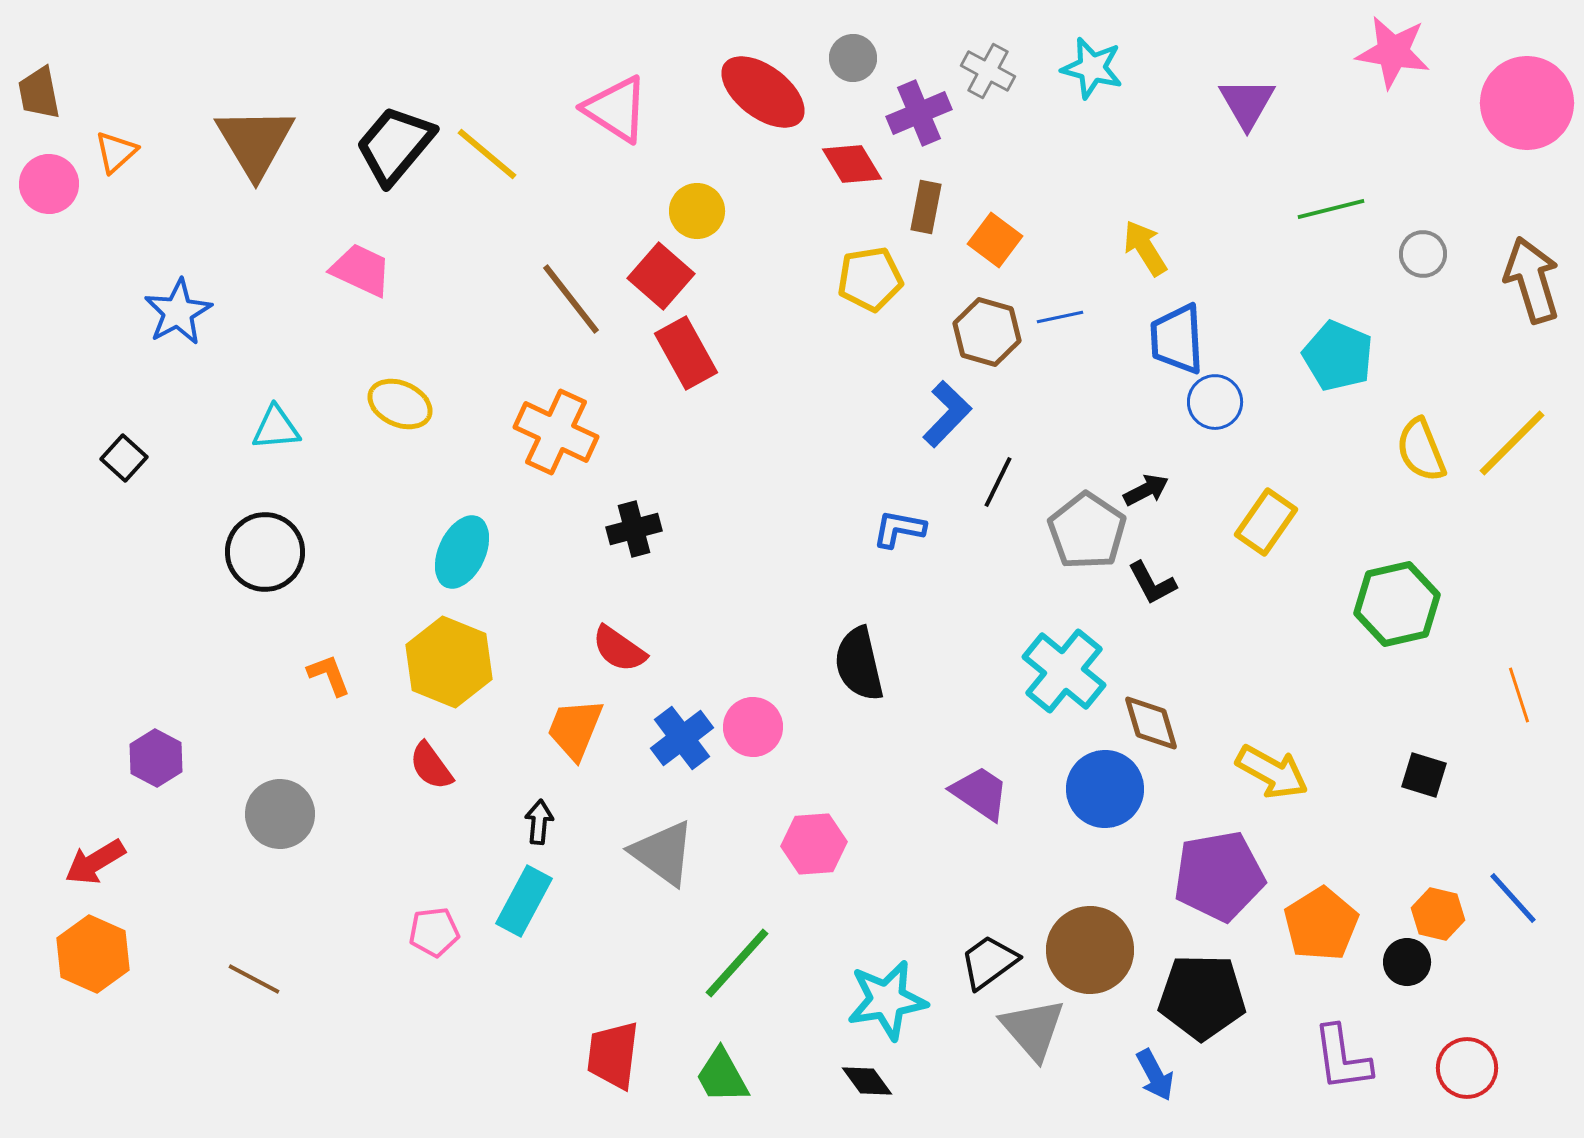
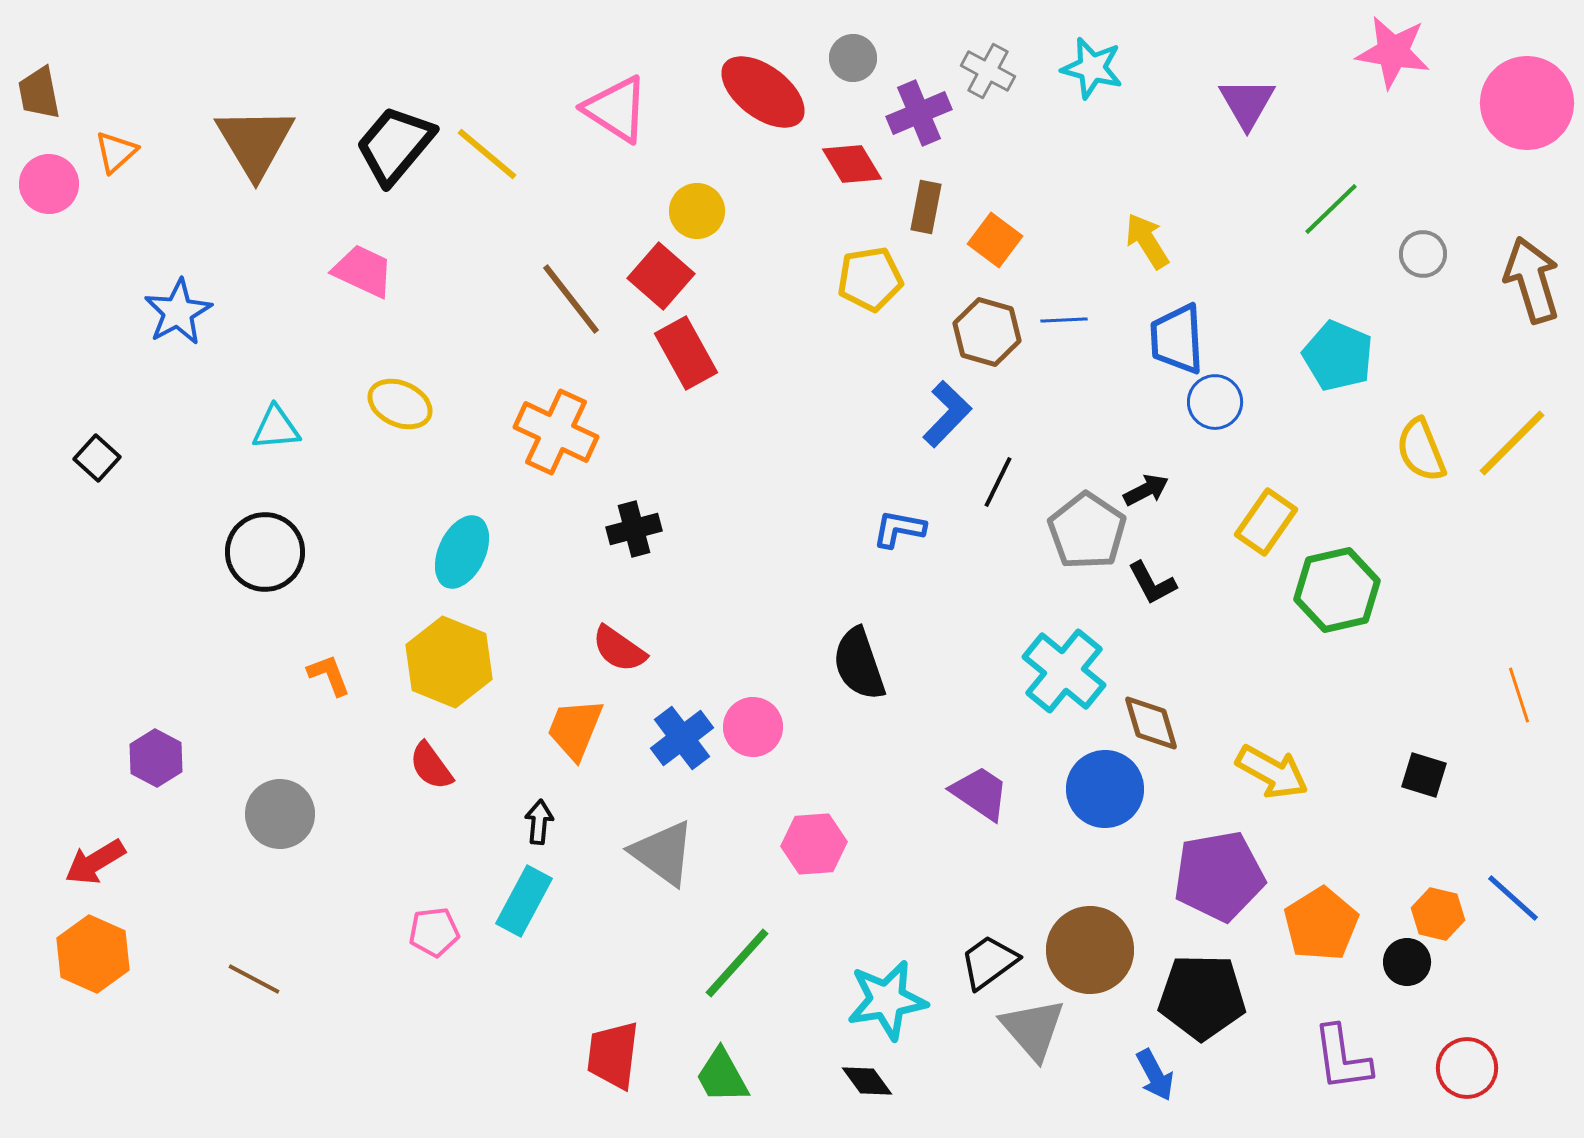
green line at (1331, 209): rotated 30 degrees counterclockwise
yellow arrow at (1145, 248): moved 2 px right, 7 px up
pink trapezoid at (361, 270): moved 2 px right, 1 px down
blue line at (1060, 317): moved 4 px right, 3 px down; rotated 9 degrees clockwise
black square at (124, 458): moved 27 px left
green hexagon at (1397, 604): moved 60 px left, 14 px up
black semicircle at (859, 664): rotated 6 degrees counterclockwise
blue line at (1513, 898): rotated 6 degrees counterclockwise
